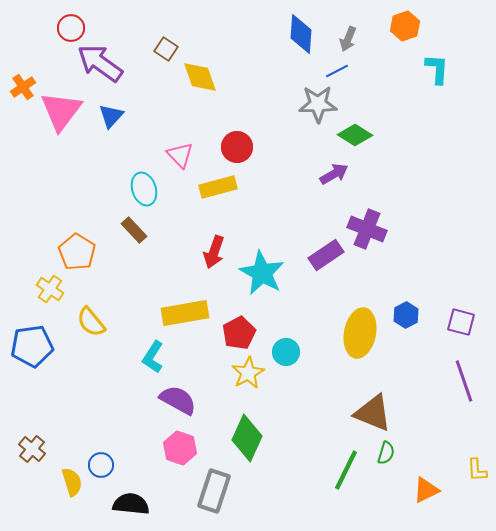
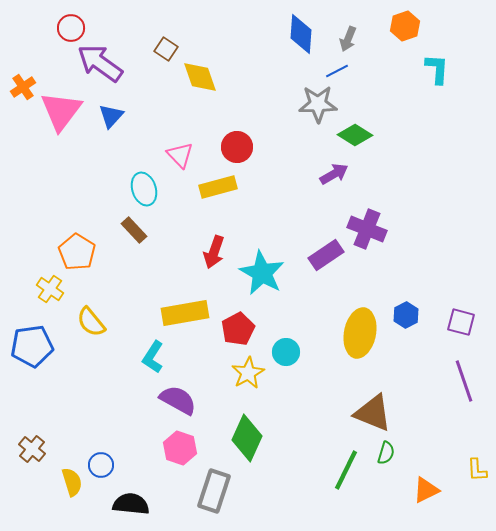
red pentagon at (239, 333): moved 1 px left, 4 px up
